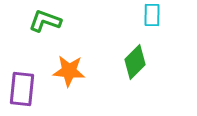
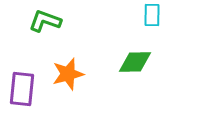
green diamond: rotated 44 degrees clockwise
orange star: moved 1 px left, 3 px down; rotated 20 degrees counterclockwise
